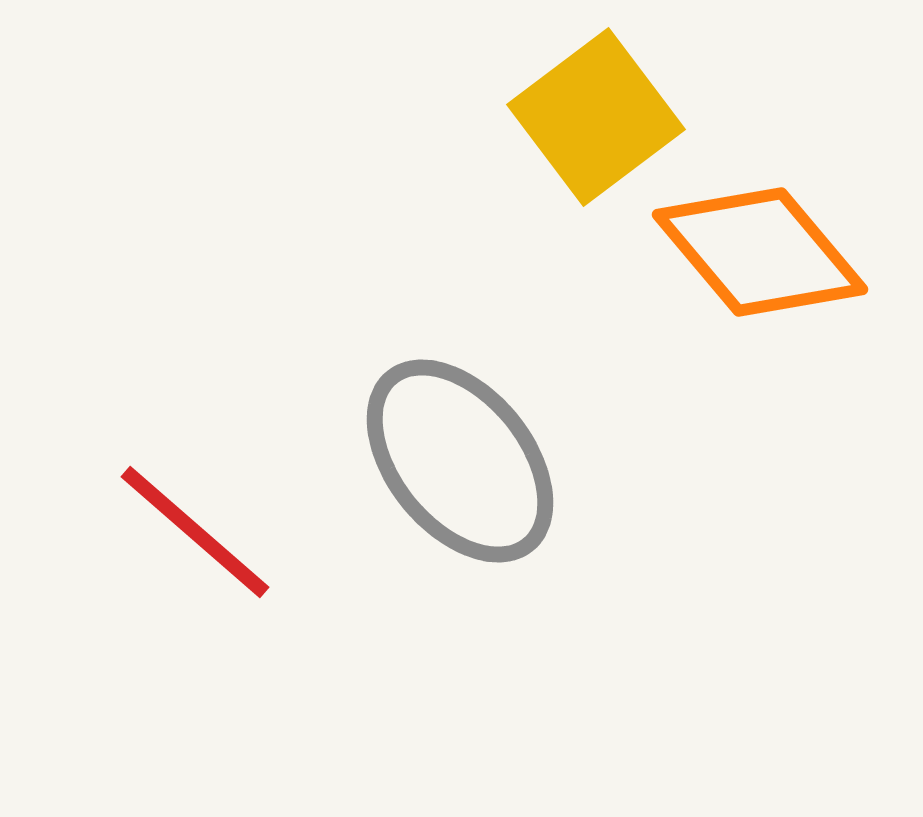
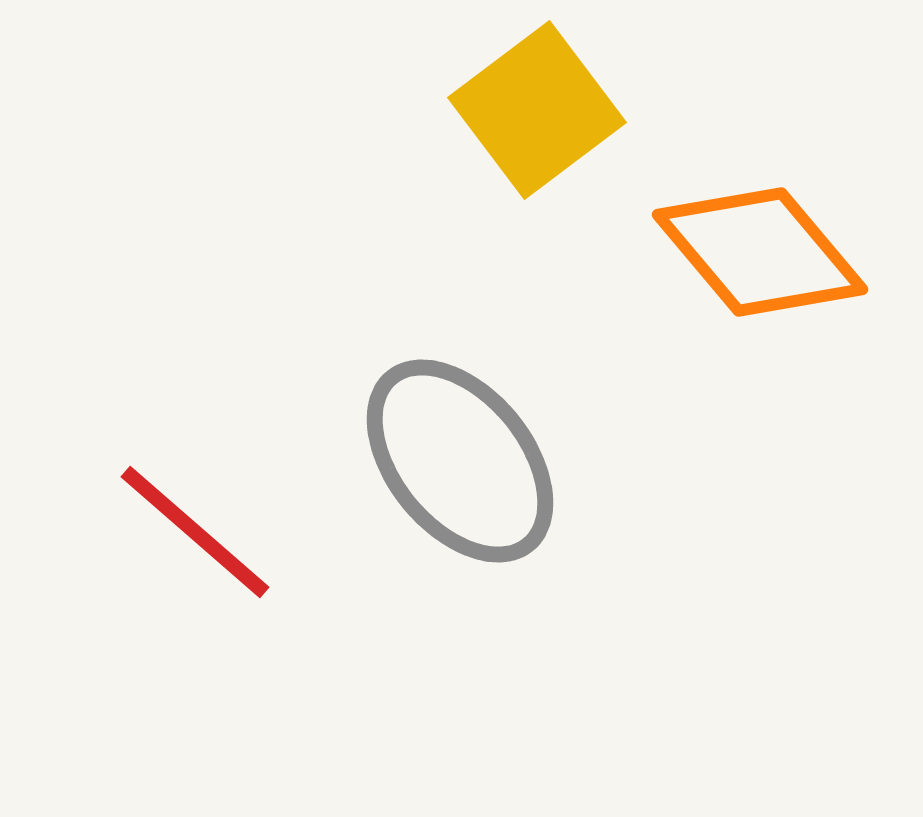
yellow square: moved 59 px left, 7 px up
